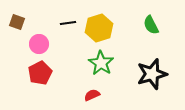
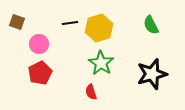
black line: moved 2 px right
red semicircle: moved 1 px left, 3 px up; rotated 84 degrees counterclockwise
